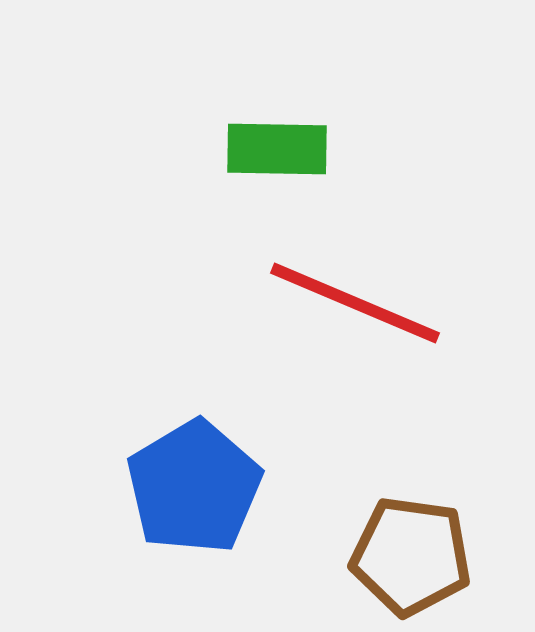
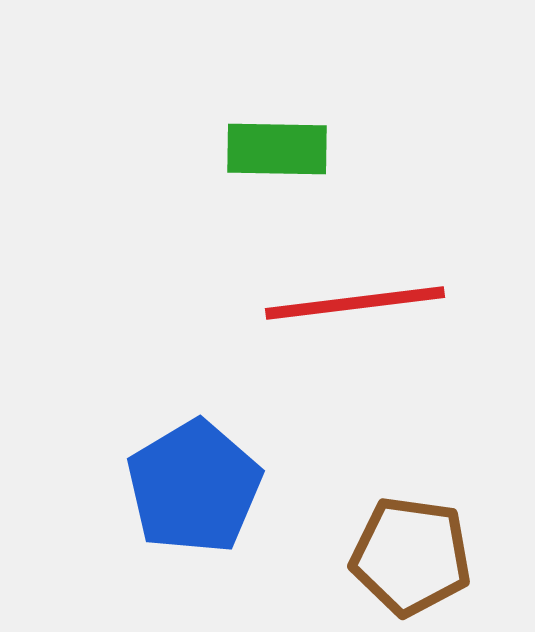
red line: rotated 30 degrees counterclockwise
